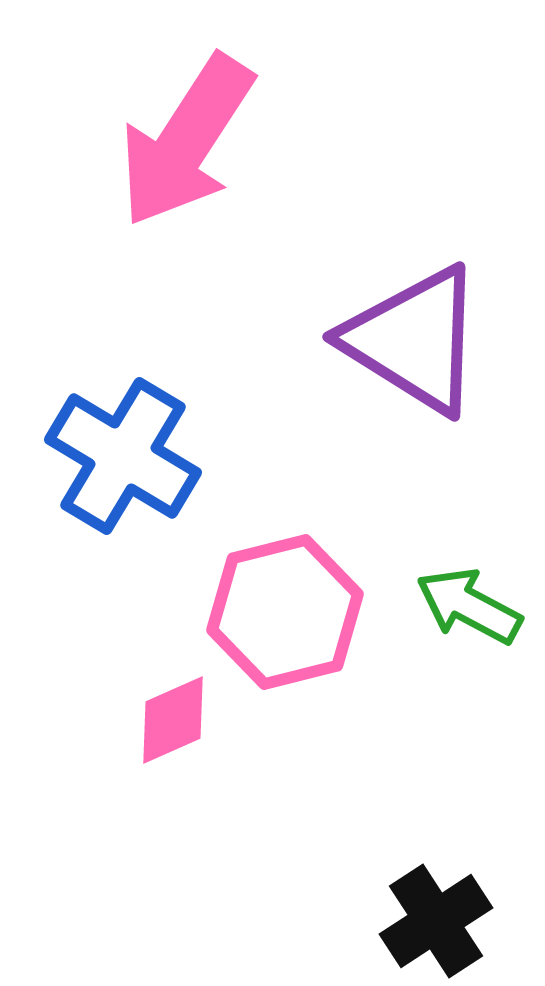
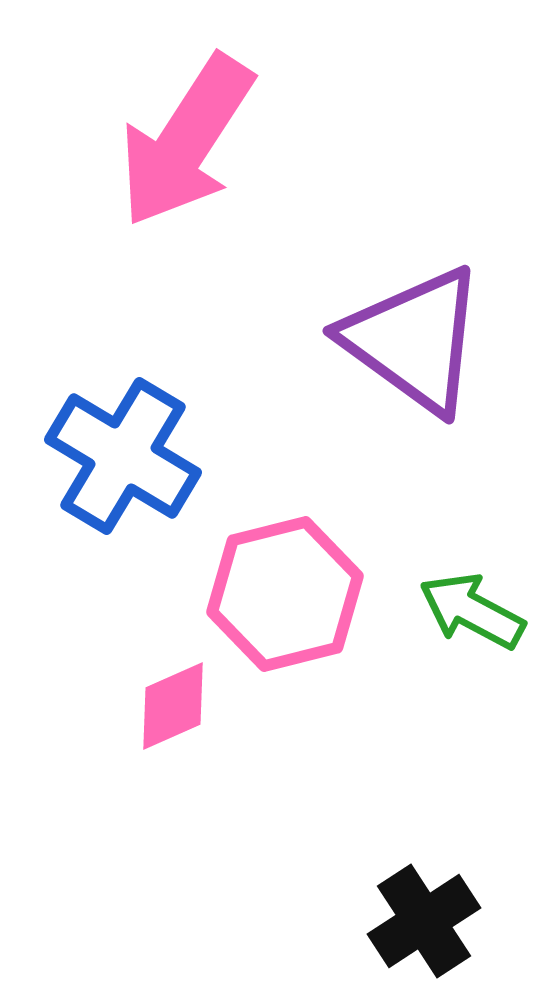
purple triangle: rotated 4 degrees clockwise
green arrow: moved 3 px right, 5 px down
pink hexagon: moved 18 px up
pink diamond: moved 14 px up
black cross: moved 12 px left
